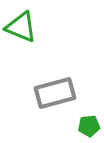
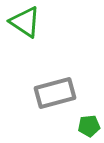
green triangle: moved 4 px right, 5 px up; rotated 12 degrees clockwise
